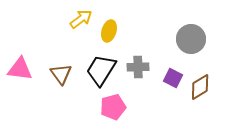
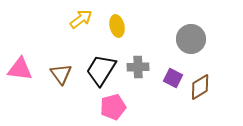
yellow ellipse: moved 8 px right, 5 px up; rotated 30 degrees counterclockwise
